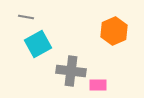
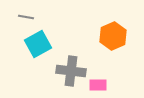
orange hexagon: moved 1 px left, 5 px down
